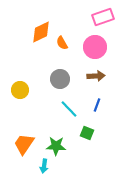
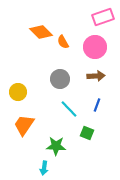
orange diamond: rotated 70 degrees clockwise
orange semicircle: moved 1 px right, 1 px up
yellow circle: moved 2 px left, 2 px down
orange trapezoid: moved 19 px up
cyan arrow: moved 2 px down
